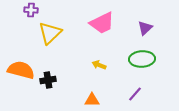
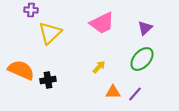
green ellipse: rotated 45 degrees counterclockwise
yellow arrow: moved 2 px down; rotated 112 degrees clockwise
orange semicircle: rotated 8 degrees clockwise
orange triangle: moved 21 px right, 8 px up
